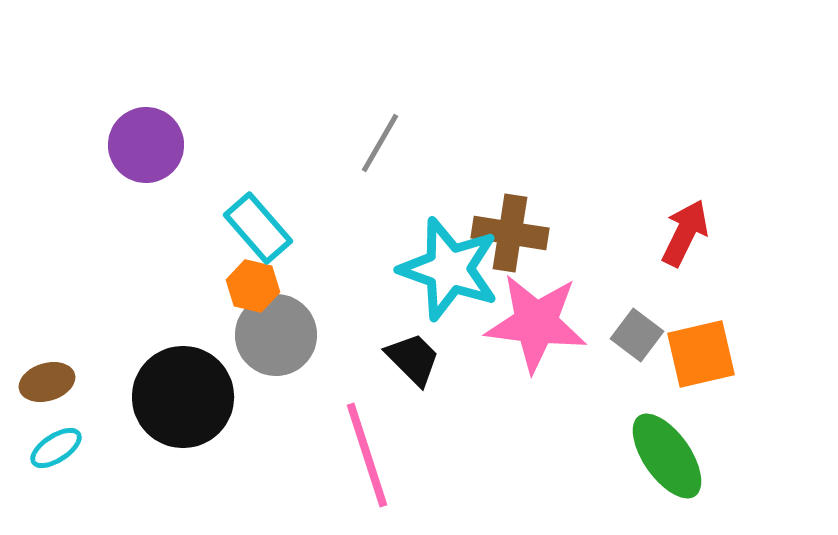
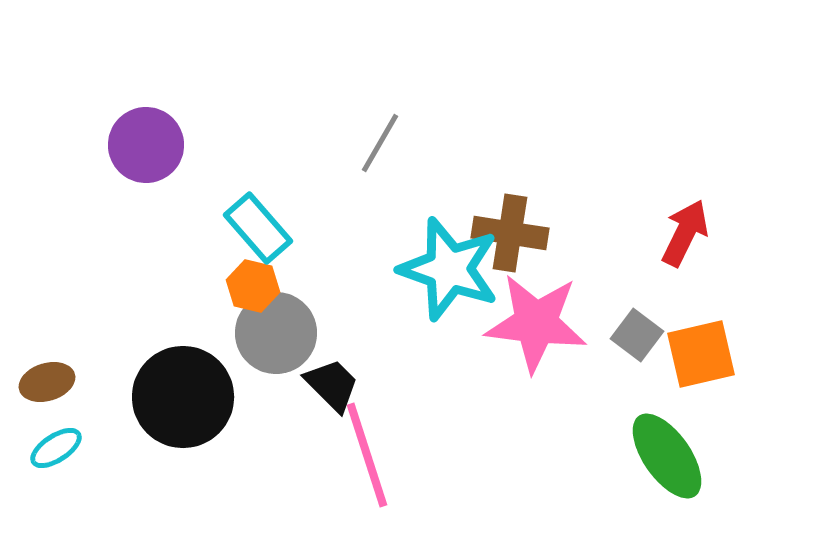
gray circle: moved 2 px up
black trapezoid: moved 81 px left, 26 px down
